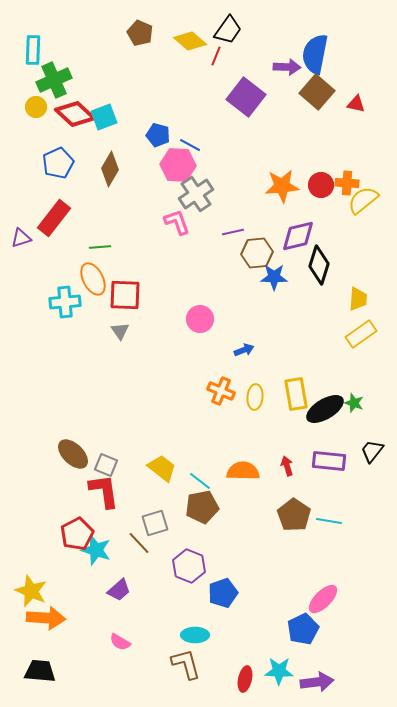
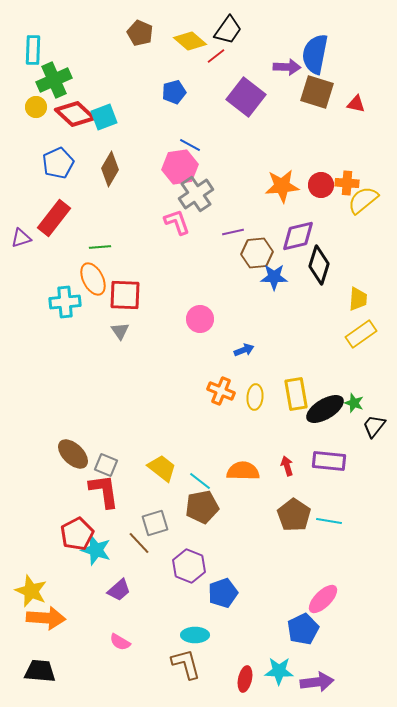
red line at (216, 56): rotated 30 degrees clockwise
brown square at (317, 92): rotated 24 degrees counterclockwise
blue pentagon at (158, 135): moved 16 px right, 43 px up; rotated 30 degrees counterclockwise
pink hexagon at (178, 165): moved 2 px right, 2 px down; rotated 12 degrees counterclockwise
black trapezoid at (372, 451): moved 2 px right, 25 px up
